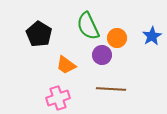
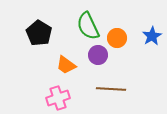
black pentagon: moved 1 px up
purple circle: moved 4 px left
